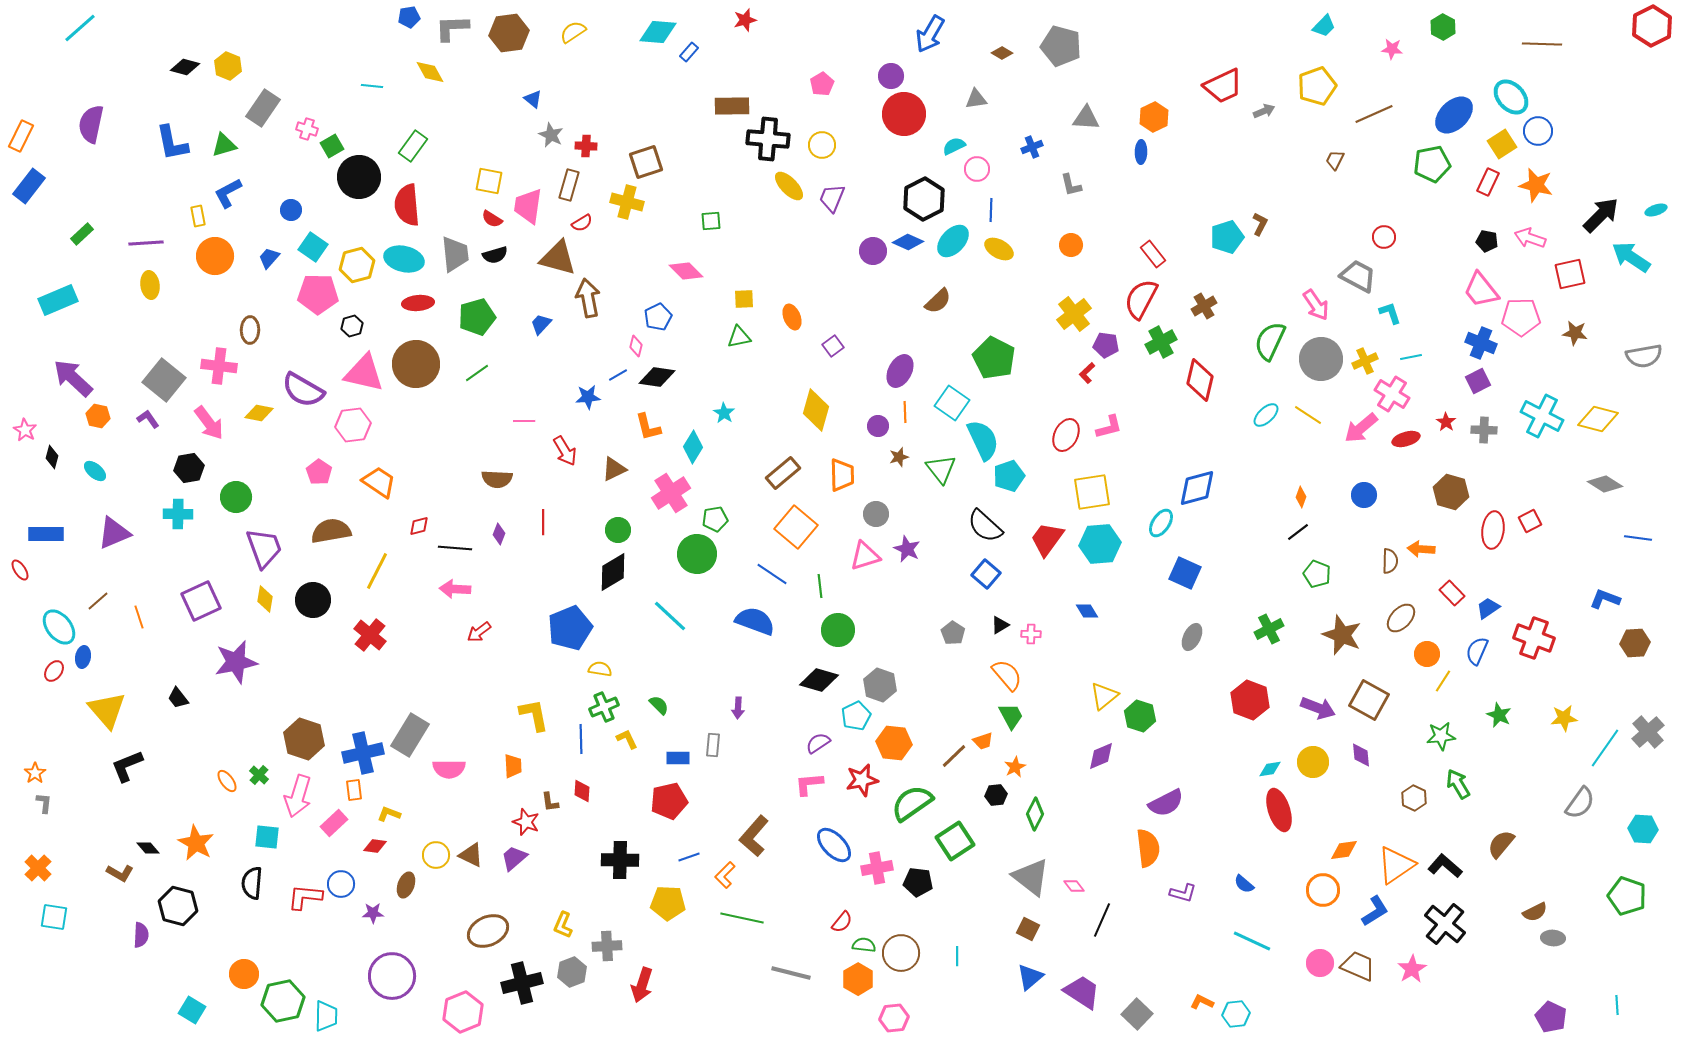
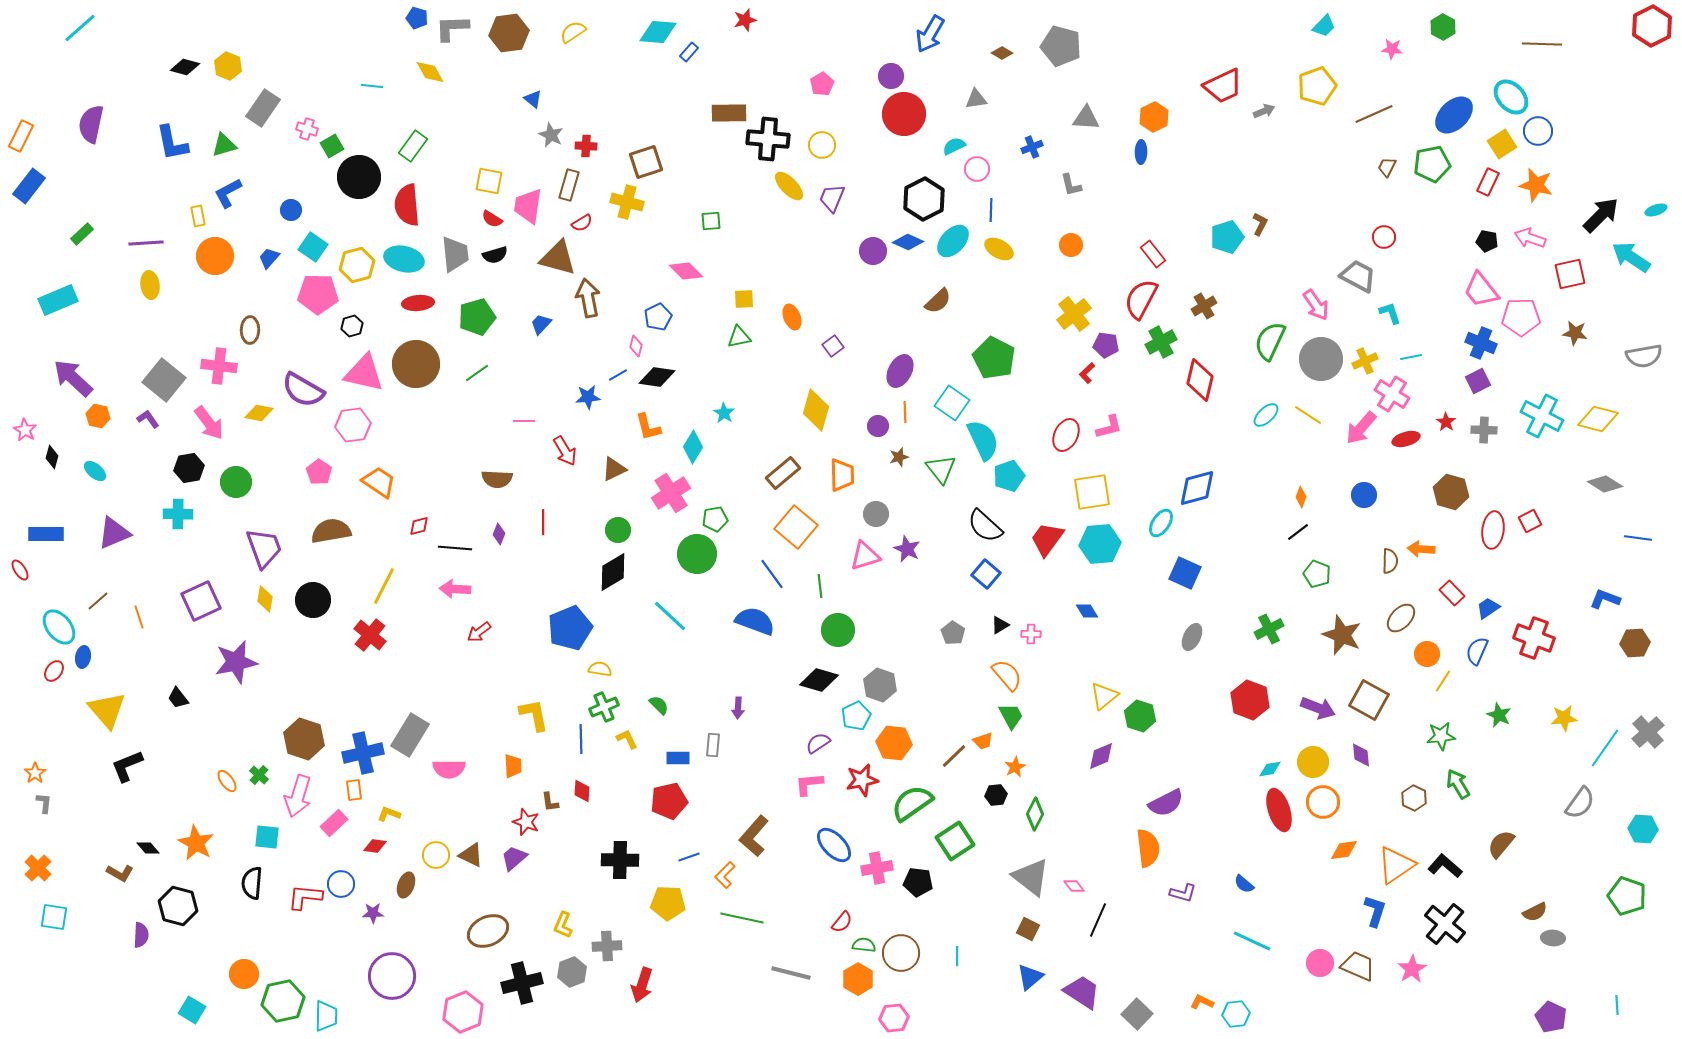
blue pentagon at (409, 17): moved 8 px right, 1 px down; rotated 25 degrees clockwise
brown rectangle at (732, 106): moved 3 px left, 7 px down
brown trapezoid at (1335, 160): moved 52 px right, 7 px down
pink arrow at (1361, 428): rotated 9 degrees counterclockwise
green circle at (236, 497): moved 15 px up
yellow line at (377, 571): moved 7 px right, 15 px down
blue line at (772, 574): rotated 20 degrees clockwise
orange circle at (1323, 890): moved 88 px up
blue L-shape at (1375, 911): rotated 40 degrees counterclockwise
black line at (1102, 920): moved 4 px left
